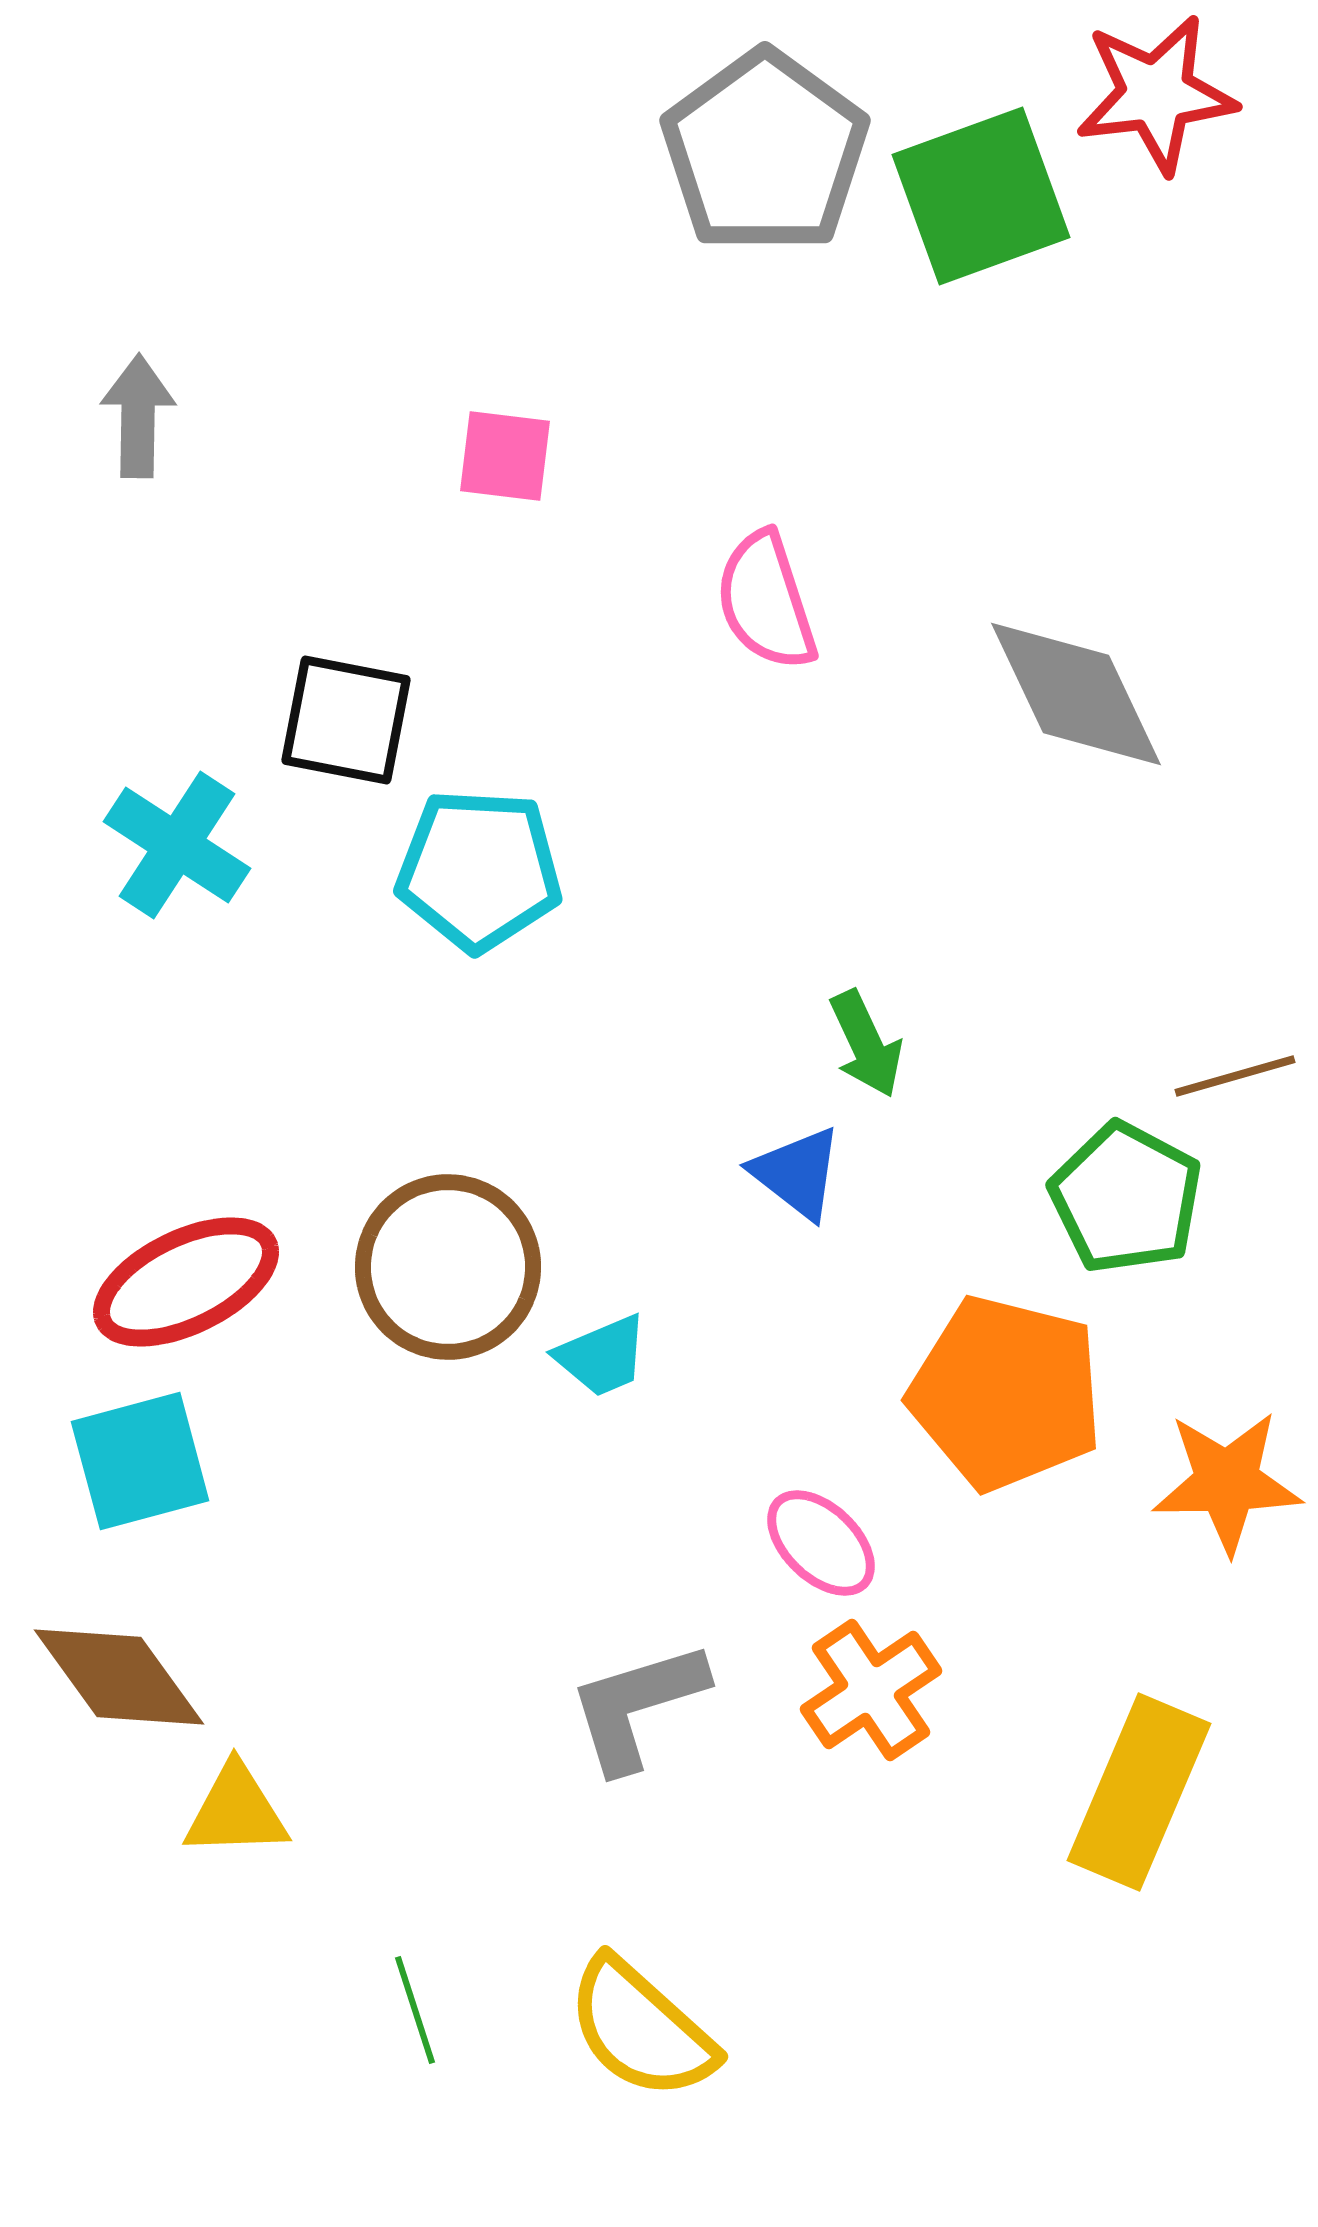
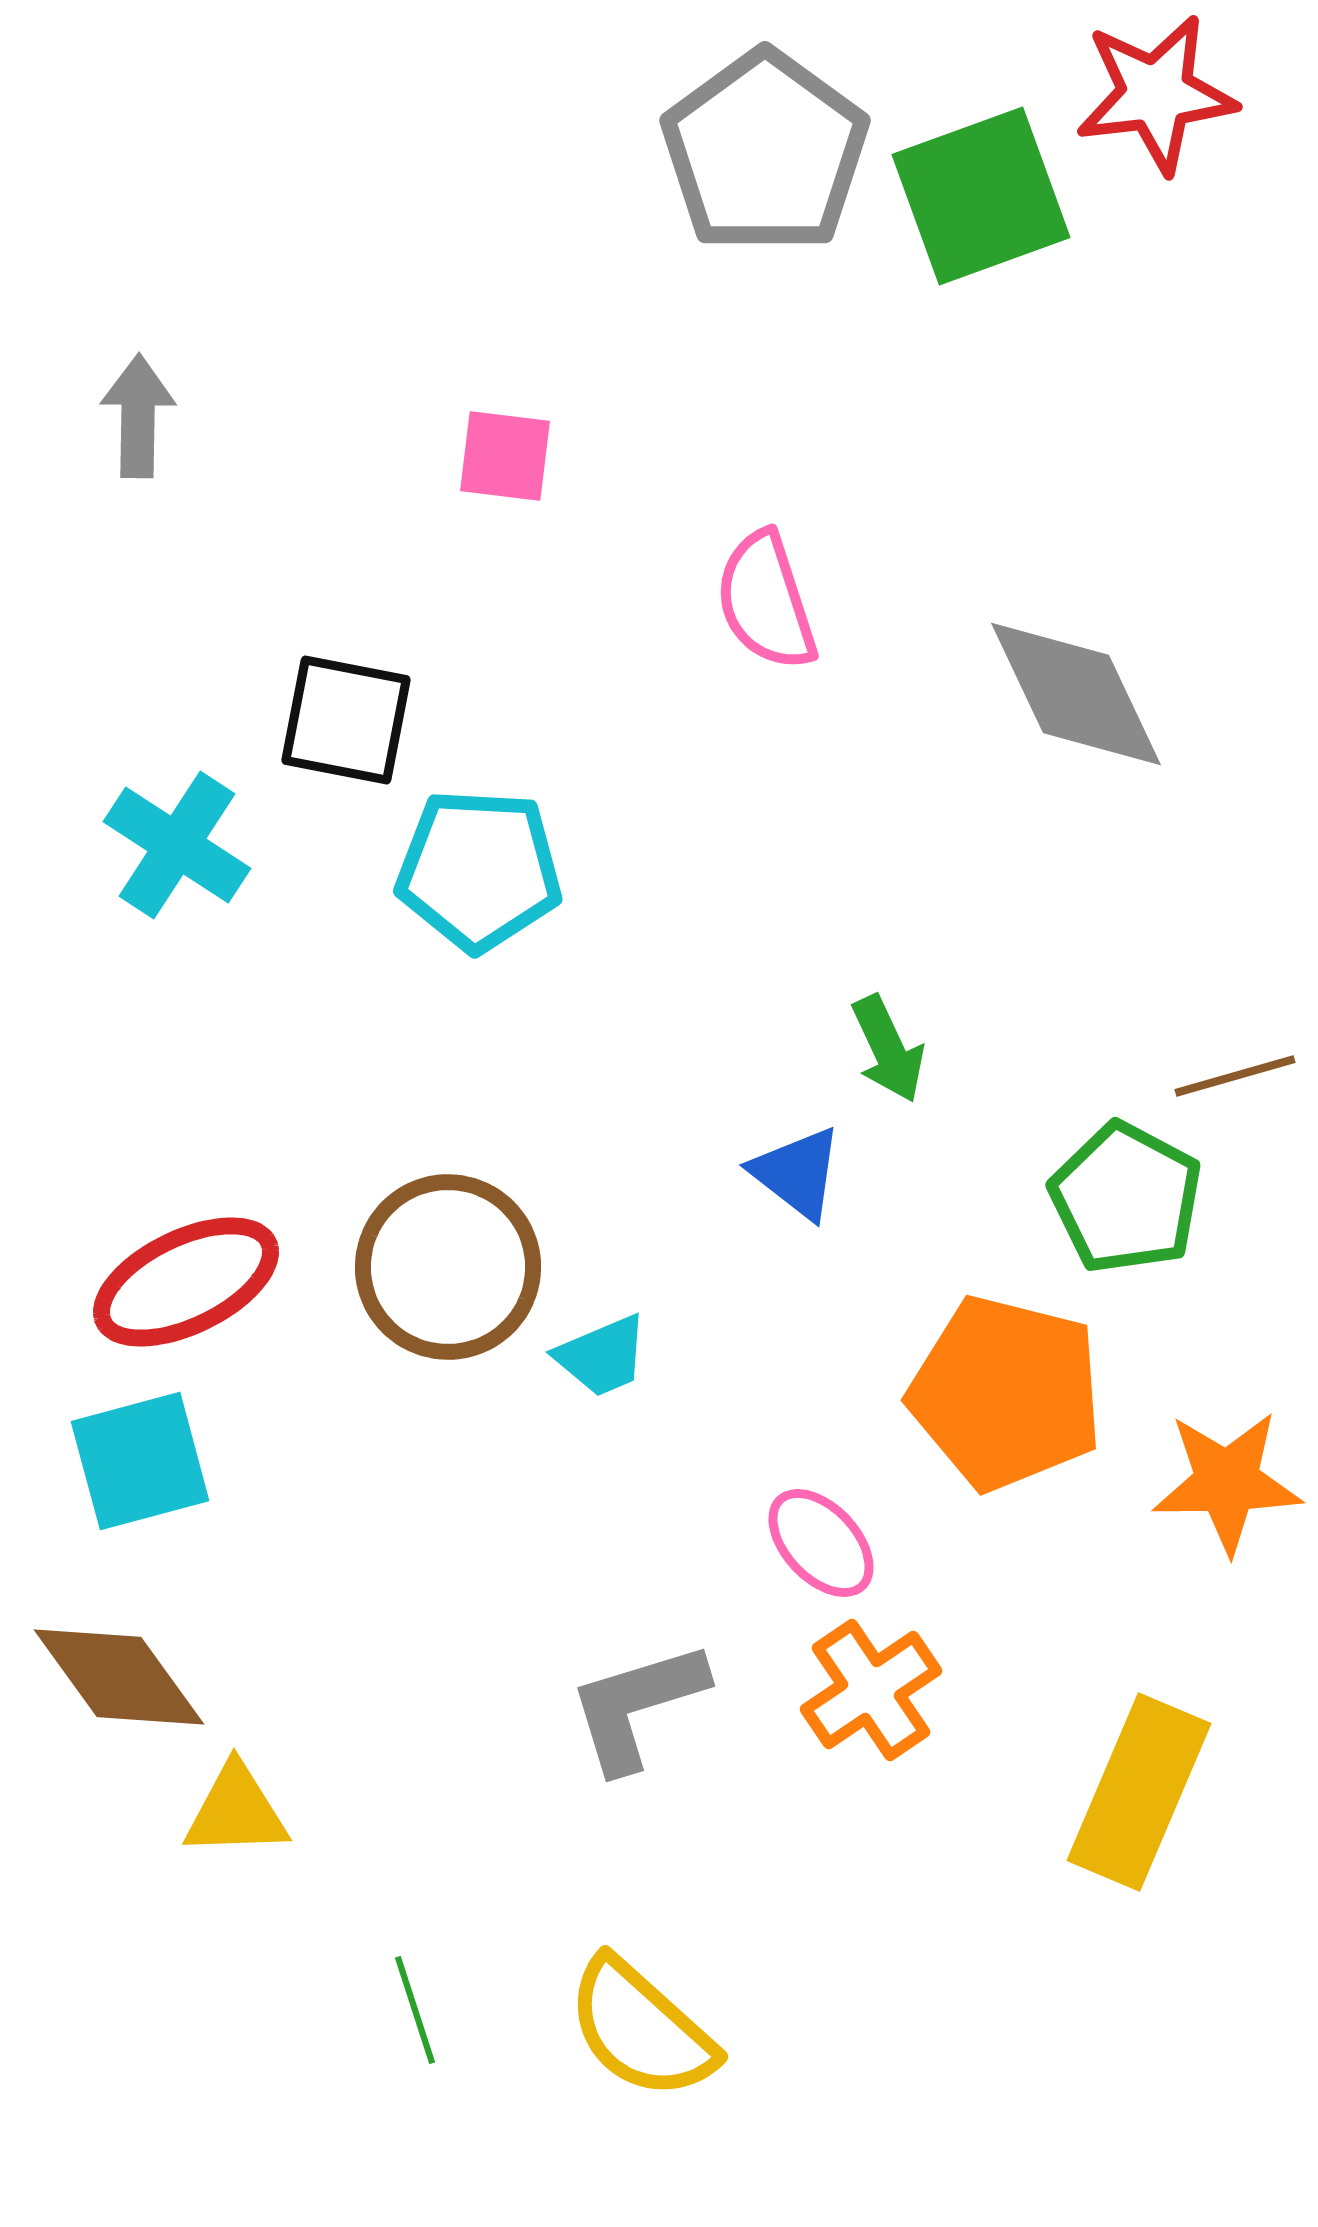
green arrow: moved 22 px right, 5 px down
pink ellipse: rotated 3 degrees clockwise
